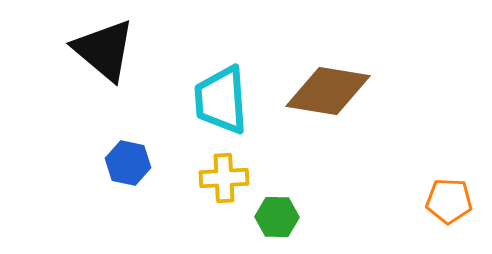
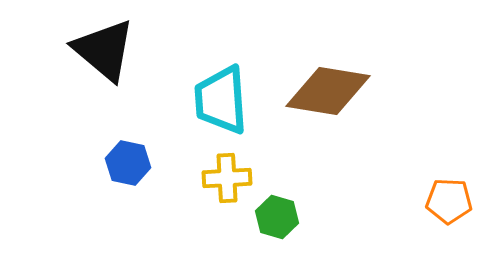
yellow cross: moved 3 px right
green hexagon: rotated 15 degrees clockwise
